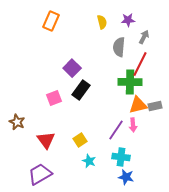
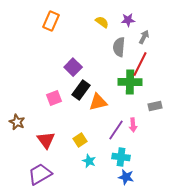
yellow semicircle: rotated 40 degrees counterclockwise
purple square: moved 1 px right, 1 px up
orange triangle: moved 40 px left, 3 px up
